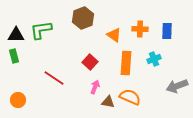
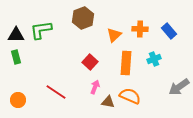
blue rectangle: moved 2 px right; rotated 42 degrees counterclockwise
orange triangle: rotated 42 degrees clockwise
green rectangle: moved 2 px right, 1 px down
red line: moved 2 px right, 14 px down
gray arrow: moved 2 px right, 1 px down; rotated 15 degrees counterclockwise
orange semicircle: moved 1 px up
